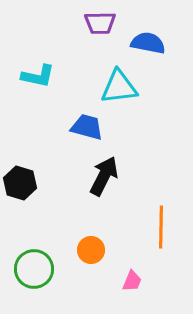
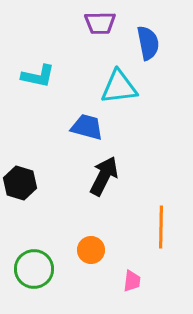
blue semicircle: rotated 68 degrees clockwise
pink trapezoid: rotated 15 degrees counterclockwise
